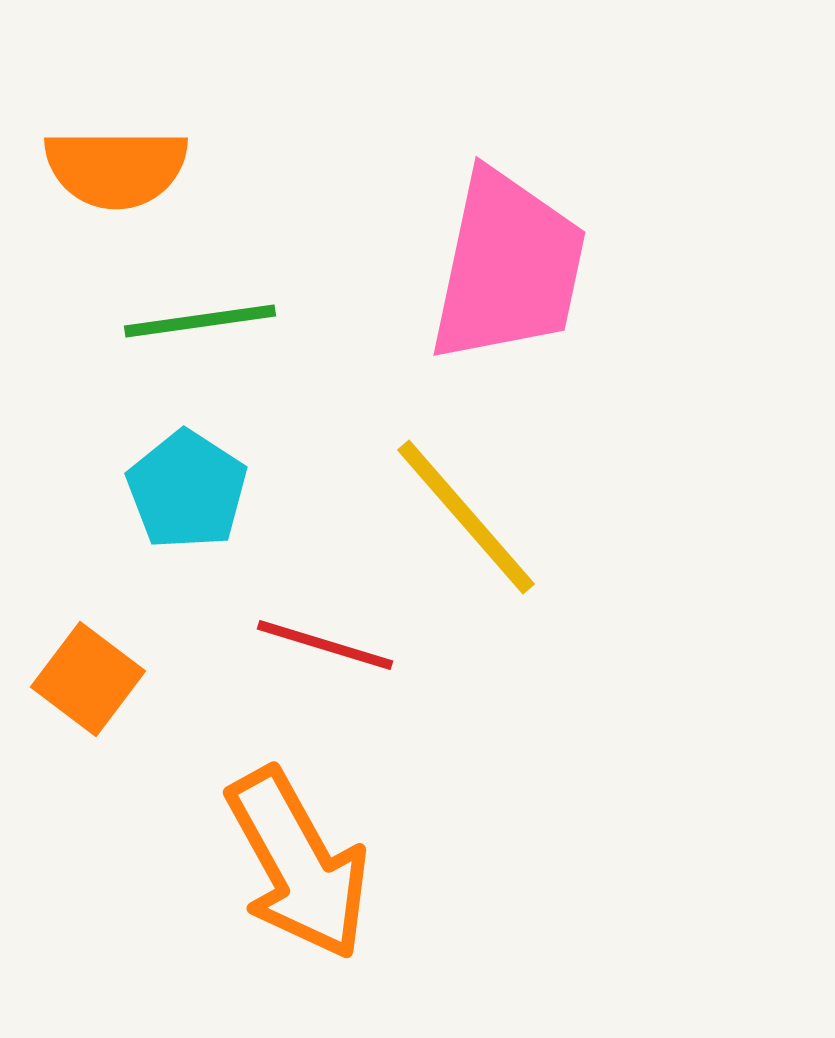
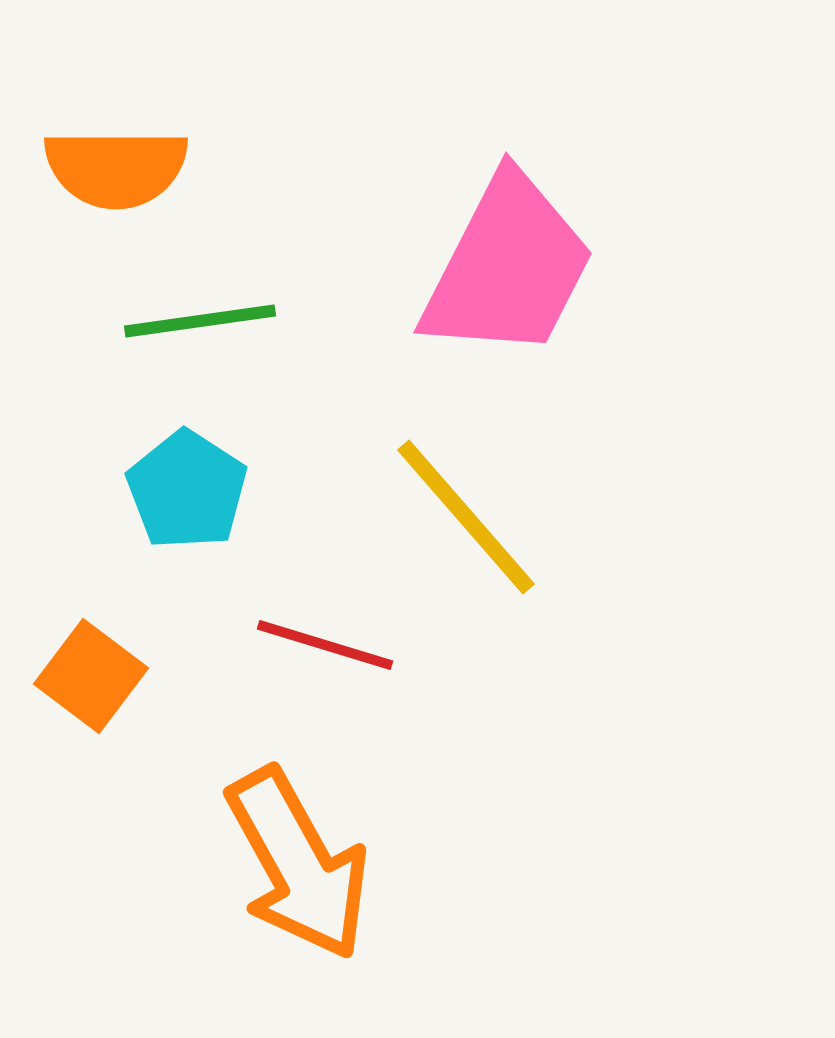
pink trapezoid: rotated 15 degrees clockwise
orange square: moved 3 px right, 3 px up
